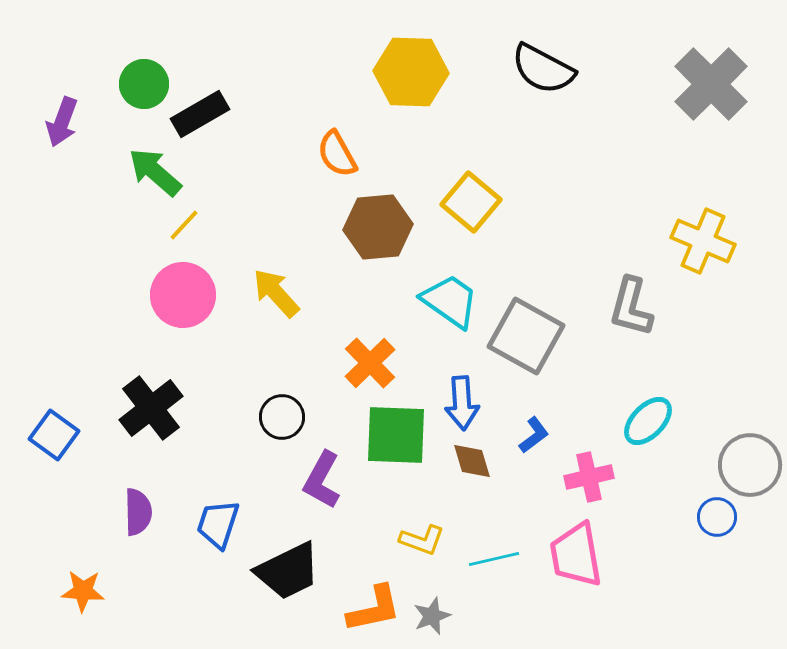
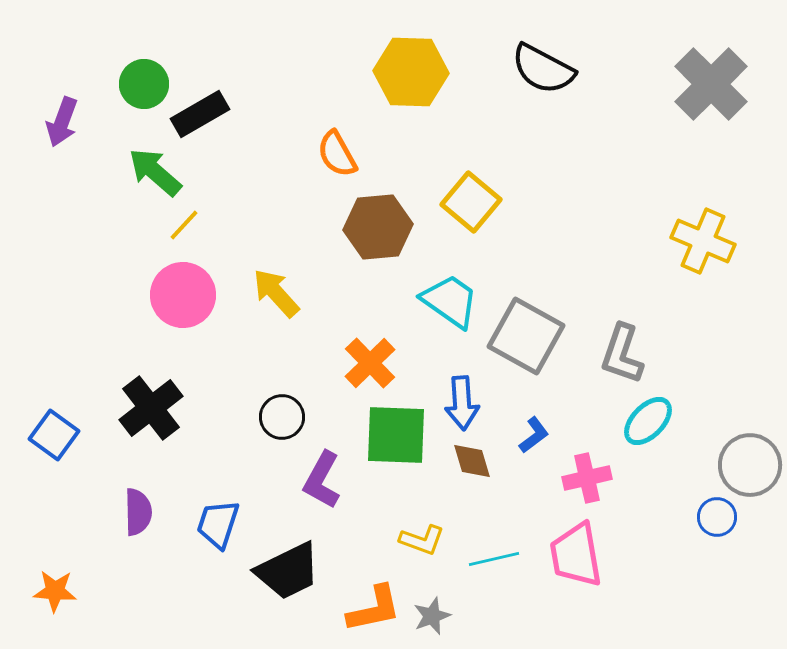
gray L-shape: moved 9 px left, 47 px down; rotated 4 degrees clockwise
pink cross: moved 2 px left, 1 px down
orange star: moved 28 px left
